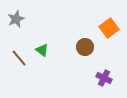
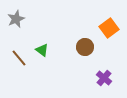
purple cross: rotated 14 degrees clockwise
